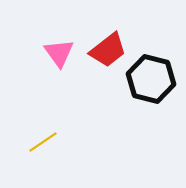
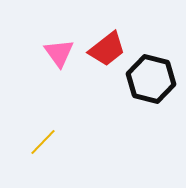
red trapezoid: moved 1 px left, 1 px up
yellow line: rotated 12 degrees counterclockwise
